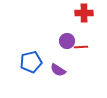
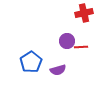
red cross: rotated 12 degrees counterclockwise
blue pentagon: rotated 20 degrees counterclockwise
purple semicircle: rotated 49 degrees counterclockwise
